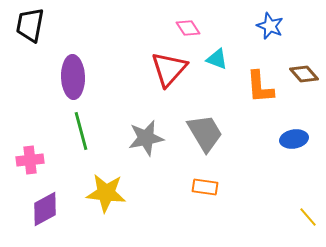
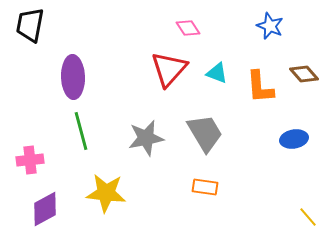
cyan triangle: moved 14 px down
